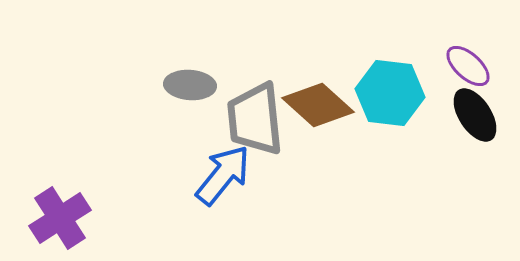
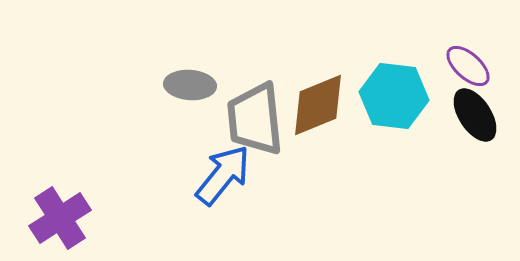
cyan hexagon: moved 4 px right, 3 px down
brown diamond: rotated 64 degrees counterclockwise
